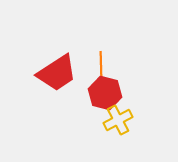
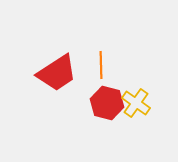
red hexagon: moved 2 px right, 10 px down
yellow cross: moved 18 px right, 17 px up; rotated 28 degrees counterclockwise
